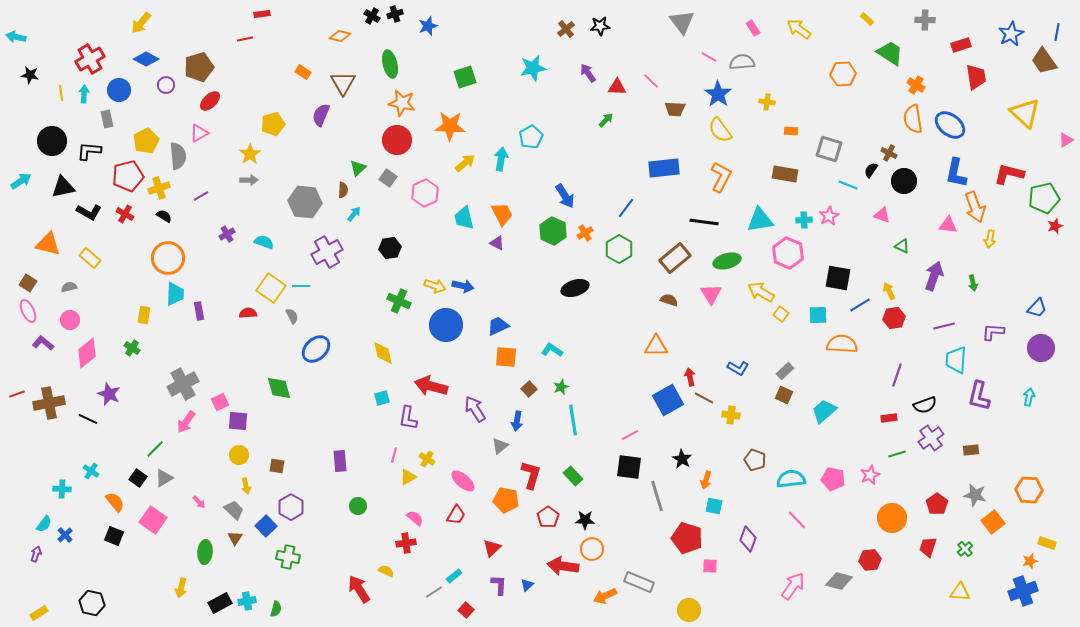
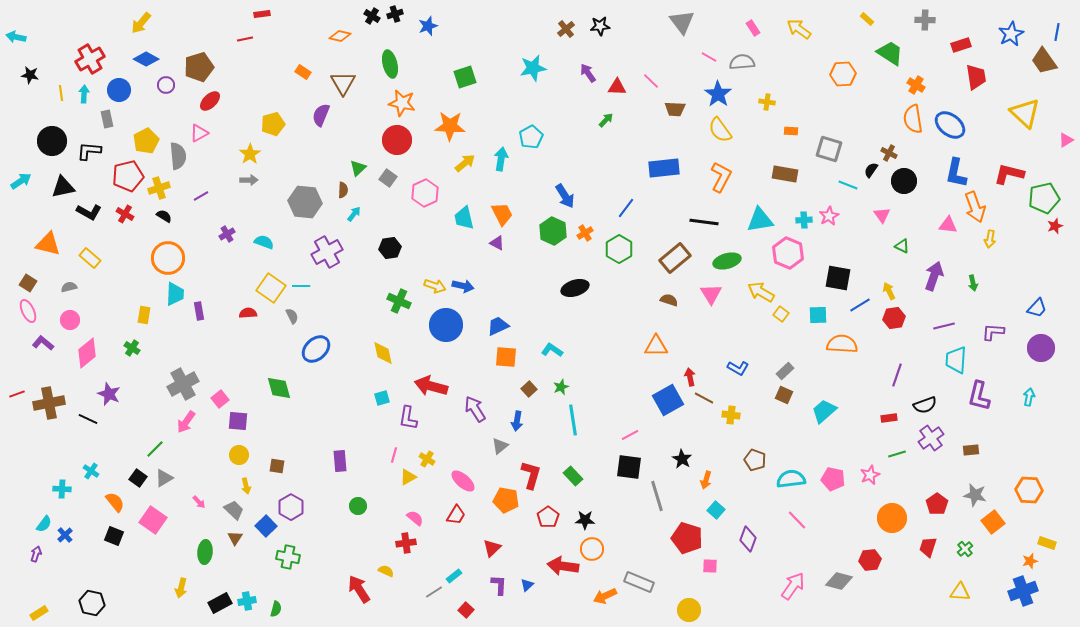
pink triangle at (882, 215): rotated 36 degrees clockwise
pink square at (220, 402): moved 3 px up; rotated 12 degrees counterclockwise
cyan square at (714, 506): moved 2 px right, 4 px down; rotated 30 degrees clockwise
